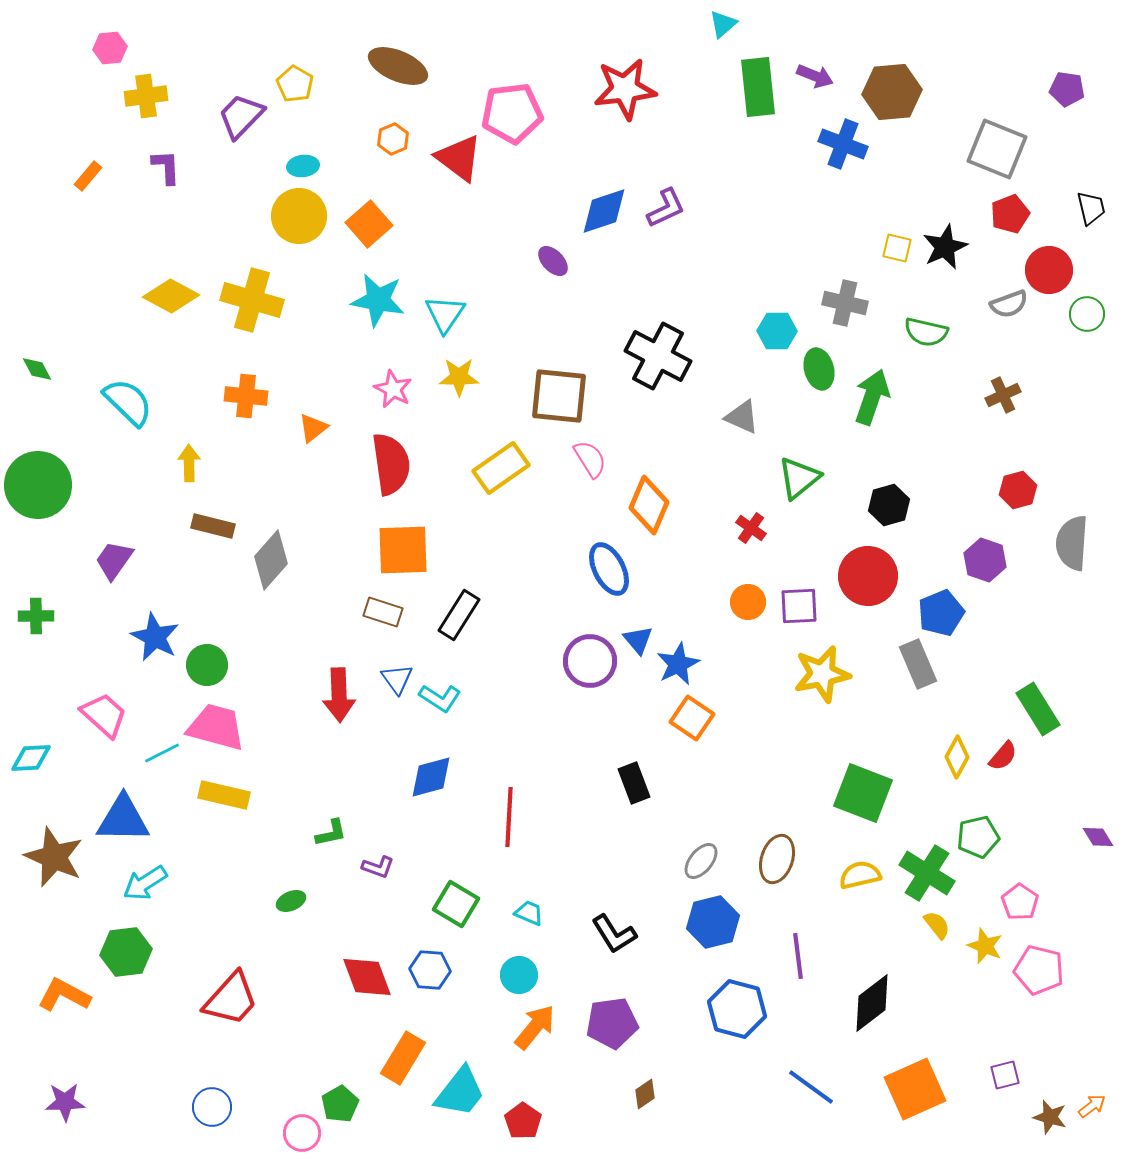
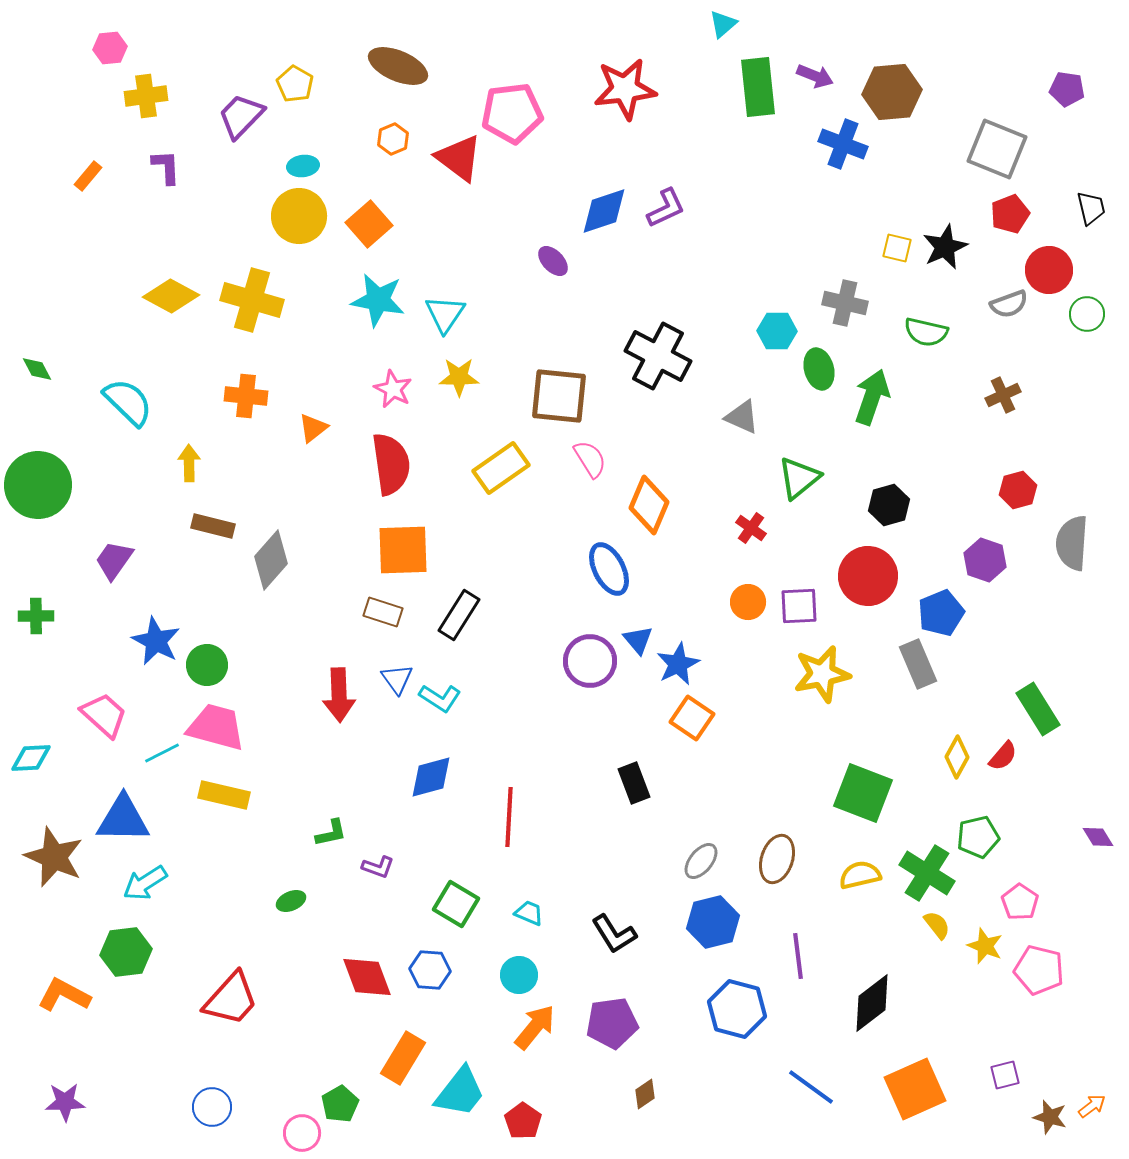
blue star at (155, 637): moved 1 px right, 4 px down
